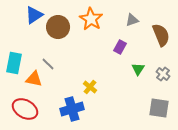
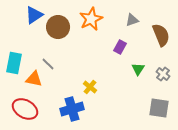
orange star: rotated 15 degrees clockwise
